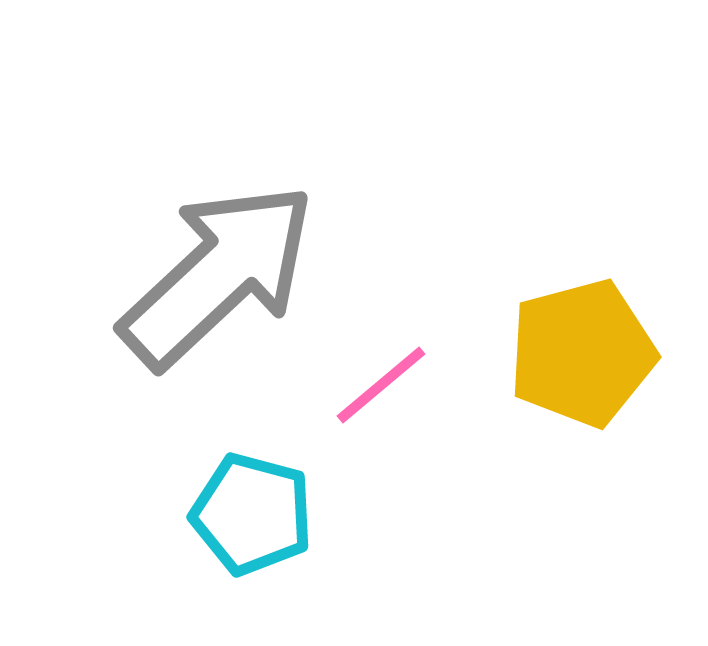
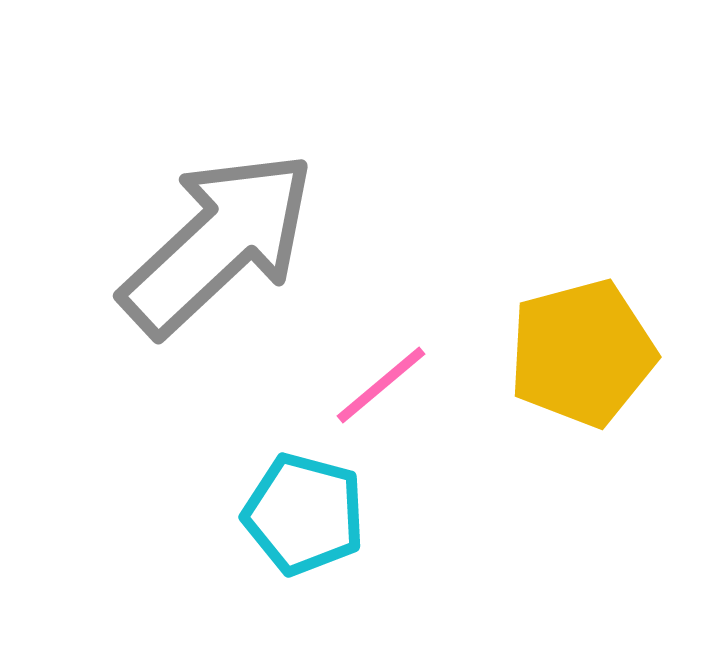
gray arrow: moved 32 px up
cyan pentagon: moved 52 px right
